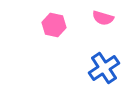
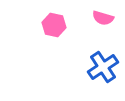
blue cross: moved 1 px left, 1 px up
